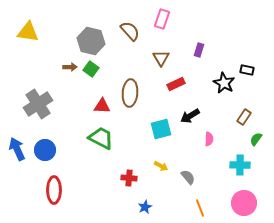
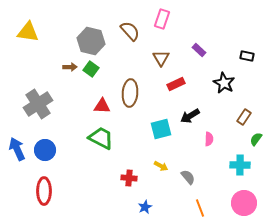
purple rectangle: rotated 64 degrees counterclockwise
black rectangle: moved 14 px up
red ellipse: moved 10 px left, 1 px down
